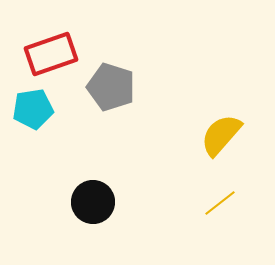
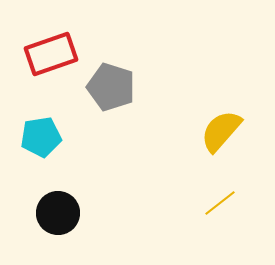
cyan pentagon: moved 8 px right, 28 px down
yellow semicircle: moved 4 px up
black circle: moved 35 px left, 11 px down
